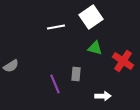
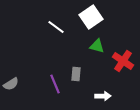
white line: rotated 48 degrees clockwise
green triangle: moved 2 px right, 2 px up
gray semicircle: moved 18 px down
